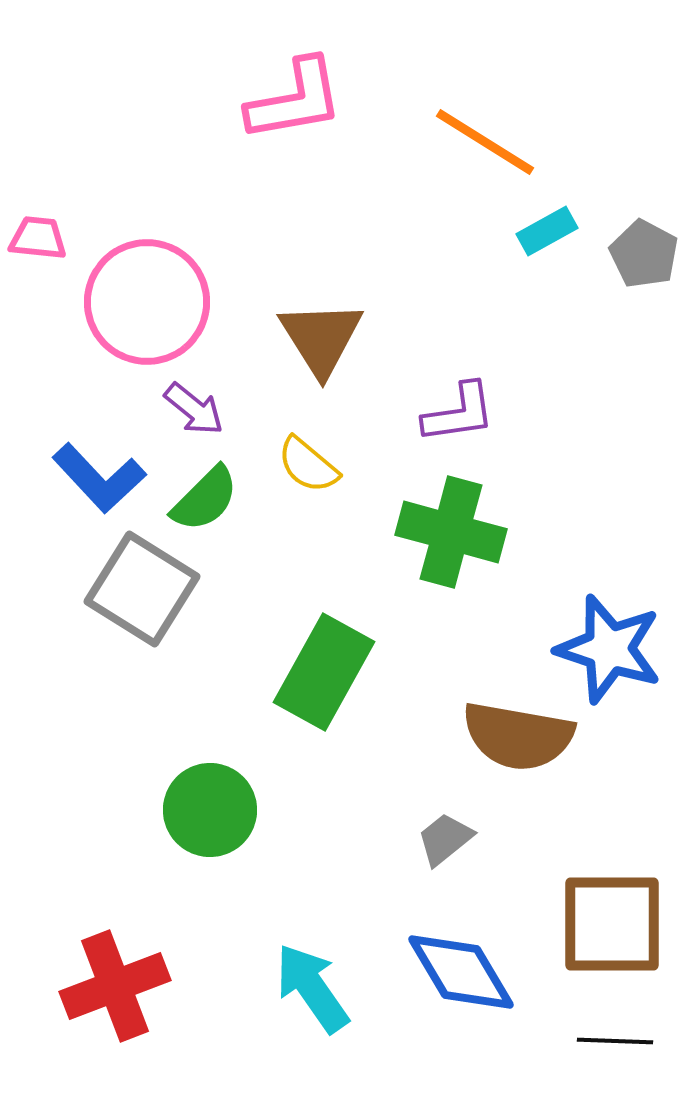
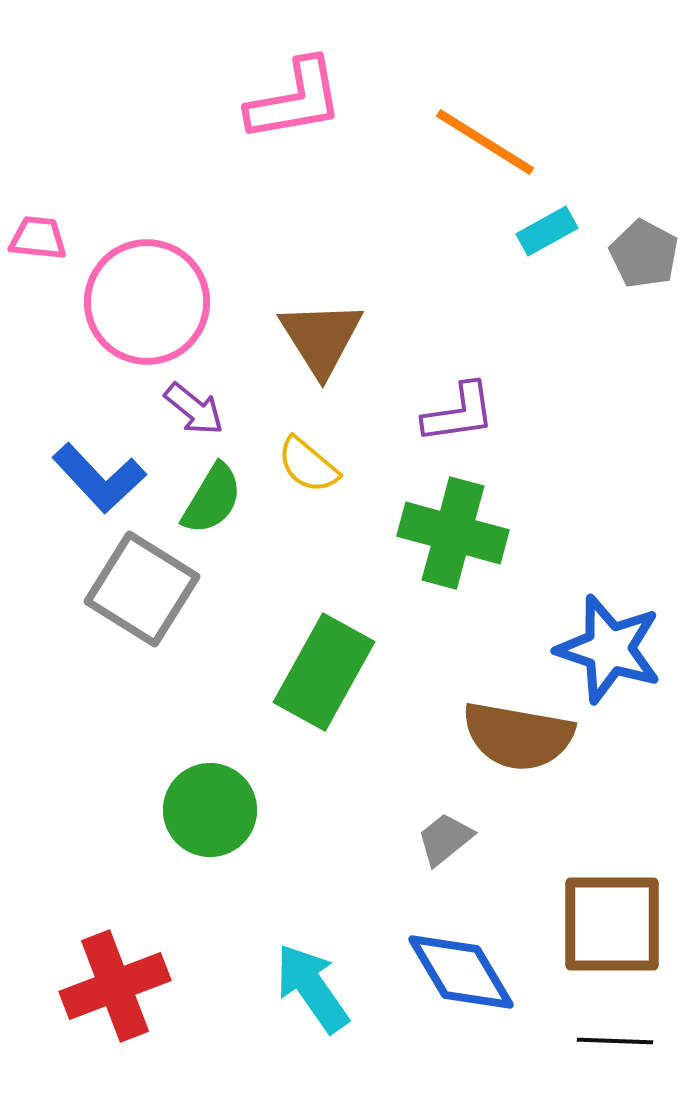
green semicircle: moved 7 px right; rotated 14 degrees counterclockwise
green cross: moved 2 px right, 1 px down
